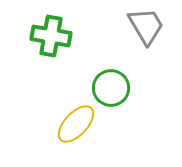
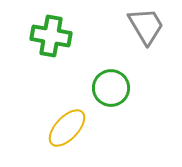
yellow ellipse: moved 9 px left, 4 px down
